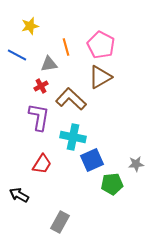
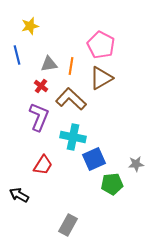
orange line: moved 5 px right, 19 px down; rotated 24 degrees clockwise
blue line: rotated 48 degrees clockwise
brown triangle: moved 1 px right, 1 px down
red cross: rotated 24 degrees counterclockwise
purple L-shape: rotated 12 degrees clockwise
blue square: moved 2 px right, 1 px up
red trapezoid: moved 1 px right, 1 px down
gray rectangle: moved 8 px right, 3 px down
